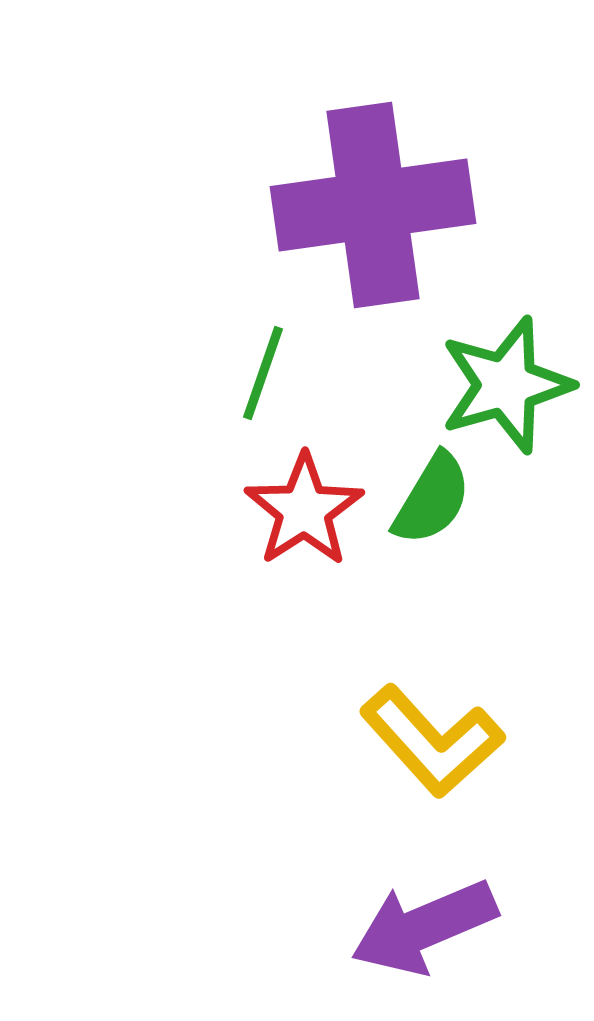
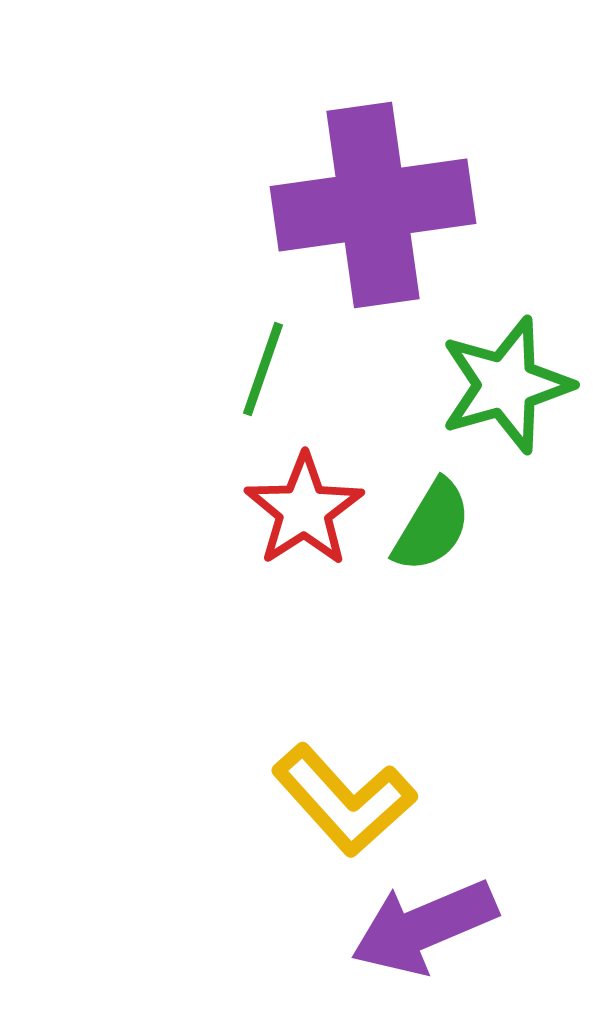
green line: moved 4 px up
green semicircle: moved 27 px down
yellow L-shape: moved 88 px left, 59 px down
